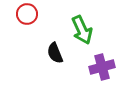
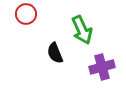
red circle: moved 1 px left
